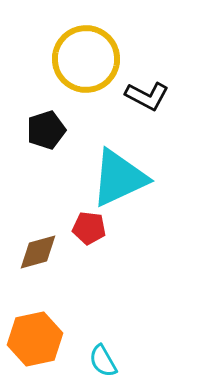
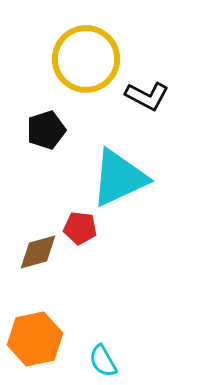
red pentagon: moved 9 px left
